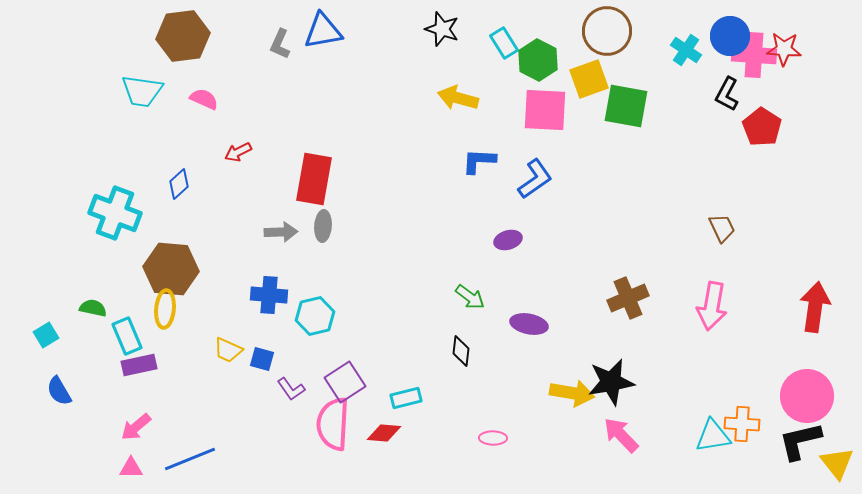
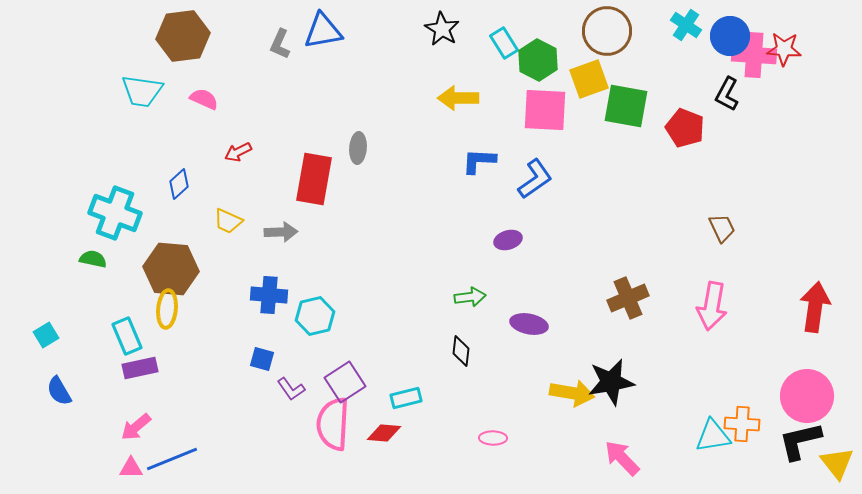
black star at (442, 29): rotated 12 degrees clockwise
cyan cross at (686, 50): moved 25 px up
yellow arrow at (458, 98): rotated 15 degrees counterclockwise
red pentagon at (762, 127): moved 77 px left, 1 px down; rotated 12 degrees counterclockwise
gray ellipse at (323, 226): moved 35 px right, 78 px up
green arrow at (470, 297): rotated 44 degrees counterclockwise
green semicircle at (93, 308): moved 49 px up
yellow ellipse at (165, 309): moved 2 px right
yellow trapezoid at (228, 350): moved 129 px up
purple rectangle at (139, 365): moved 1 px right, 3 px down
pink arrow at (621, 435): moved 1 px right, 23 px down
blue line at (190, 459): moved 18 px left
